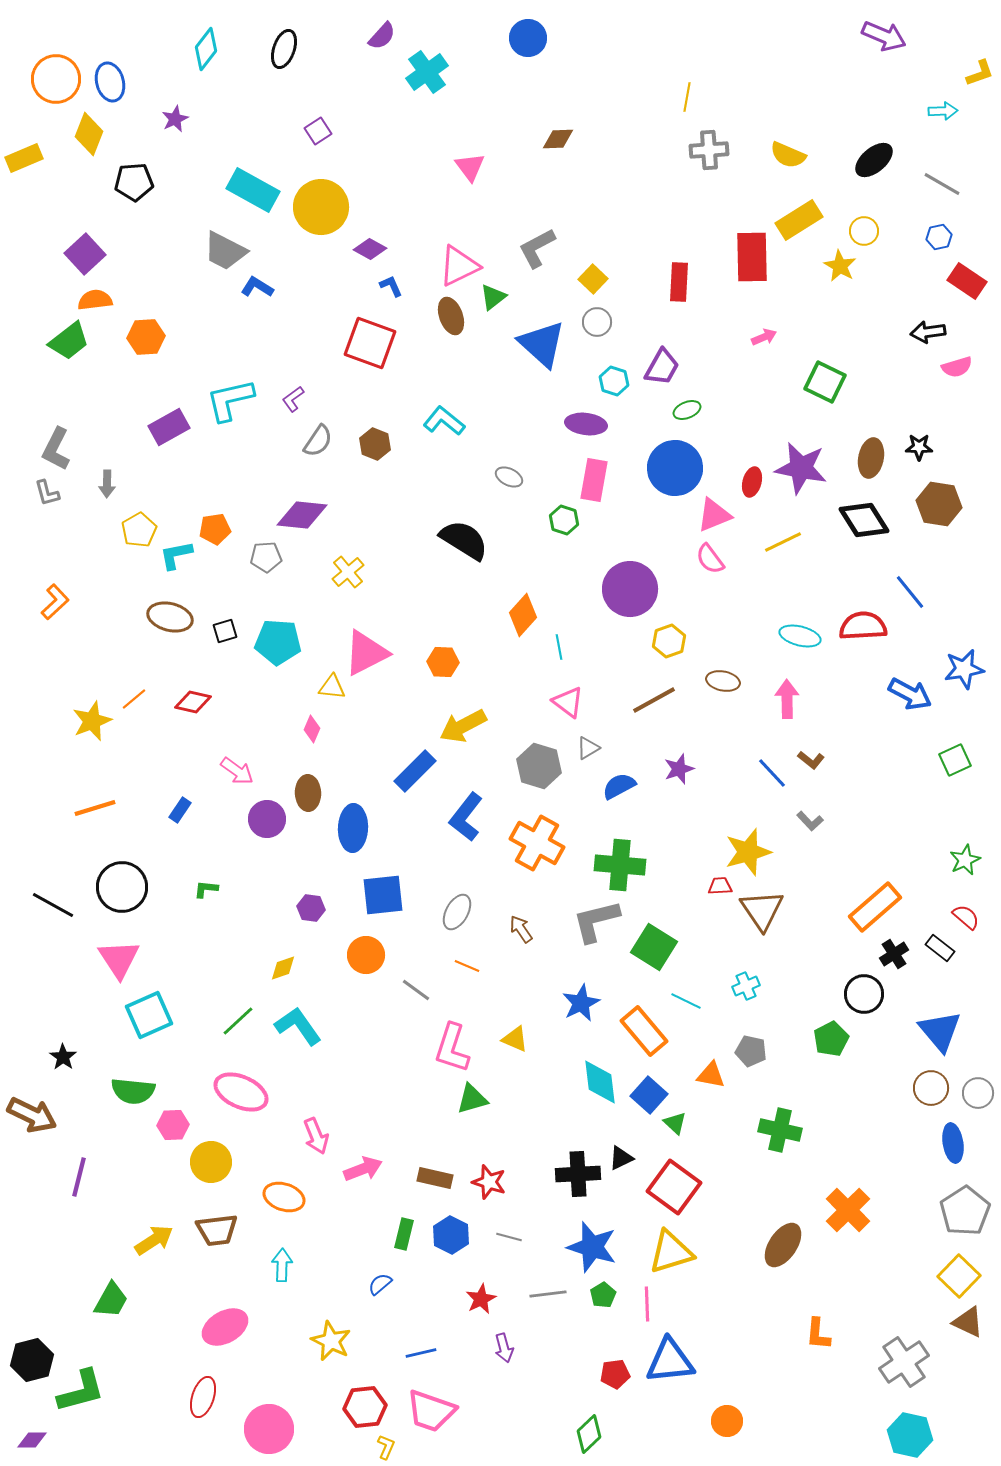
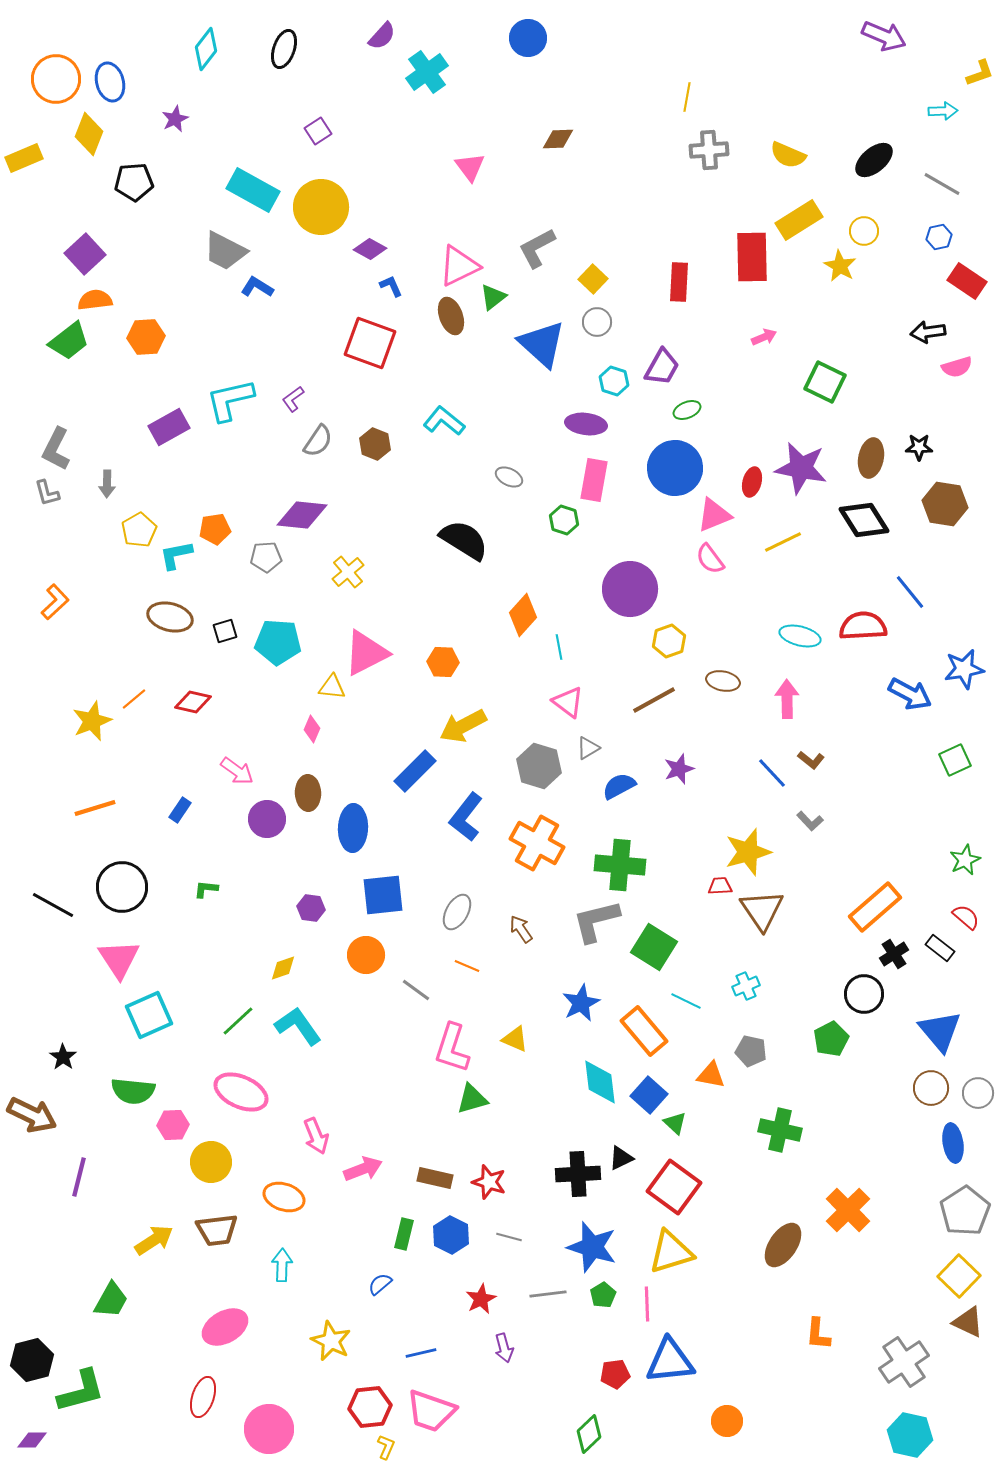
brown hexagon at (939, 504): moved 6 px right
red hexagon at (365, 1407): moved 5 px right
